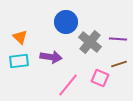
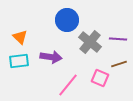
blue circle: moved 1 px right, 2 px up
